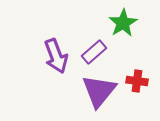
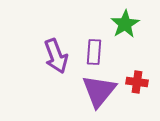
green star: moved 2 px right, 1 px down
purple rectangle: rotated 45 degrees counterclockwise
red cross: moved 1 px down
